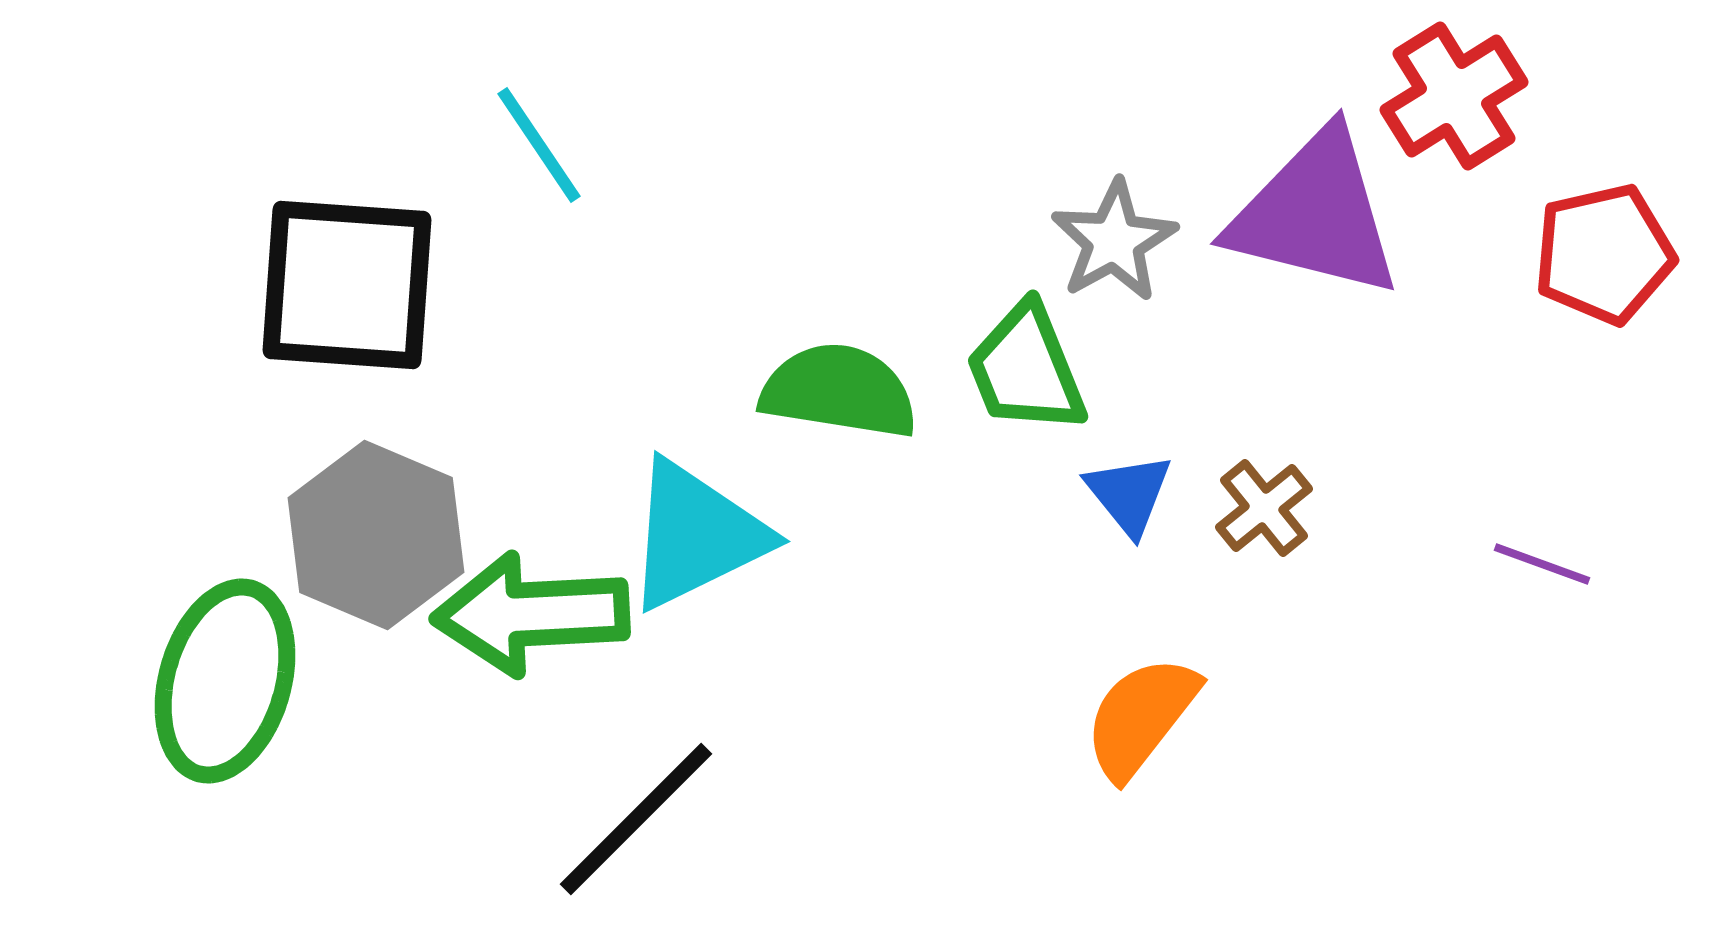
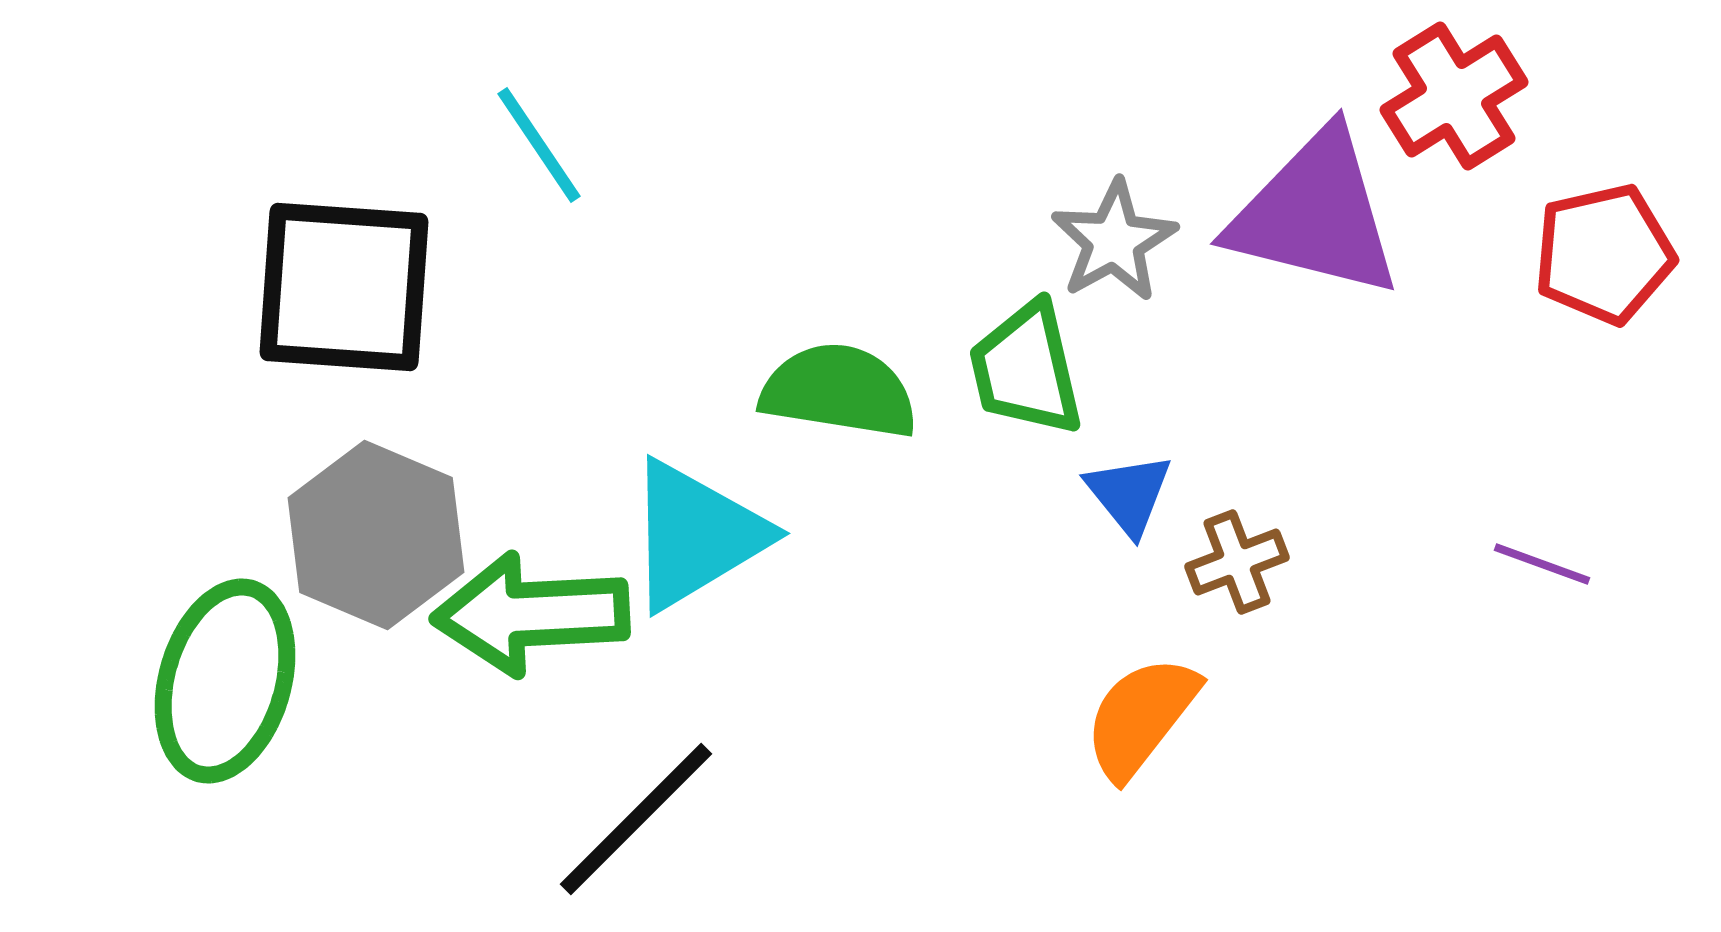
black square: moved 3 px left, 2 px down
green trapezoid: rotated 9 degrees clockwise
brown cross: moved 27 px left, 54 px down; rotated 18 degrees clockwise
cyan triangle: rotated 5 degrees counterclockwise
